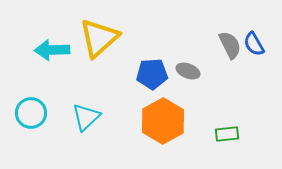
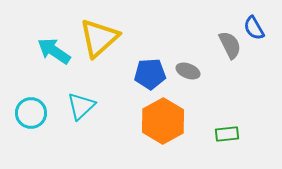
blue semicircle: moved 16 px up
cyan arrow: moved 2 px right, 1 px down; rotated 36 degrees clockwise
blue pentagon: moved 2 px left
cyan triangle: moved 5 px left, 11 px up
